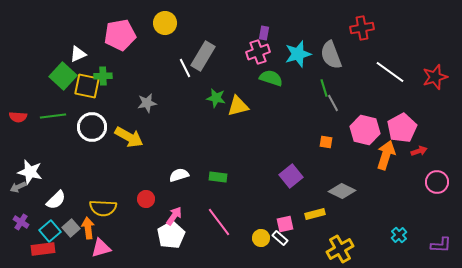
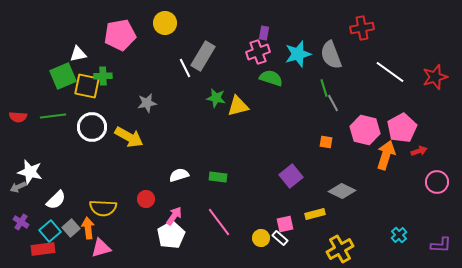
white triangle at (78, 54): rotated 12 degrees clockwise
green square at (63, 76): rotated 24 degrees clockwise
